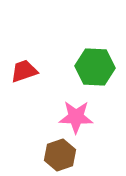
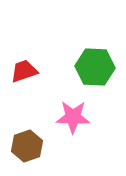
pink star: moved 3 px left
brown hexagon: moved 33 px left, 9 px up
